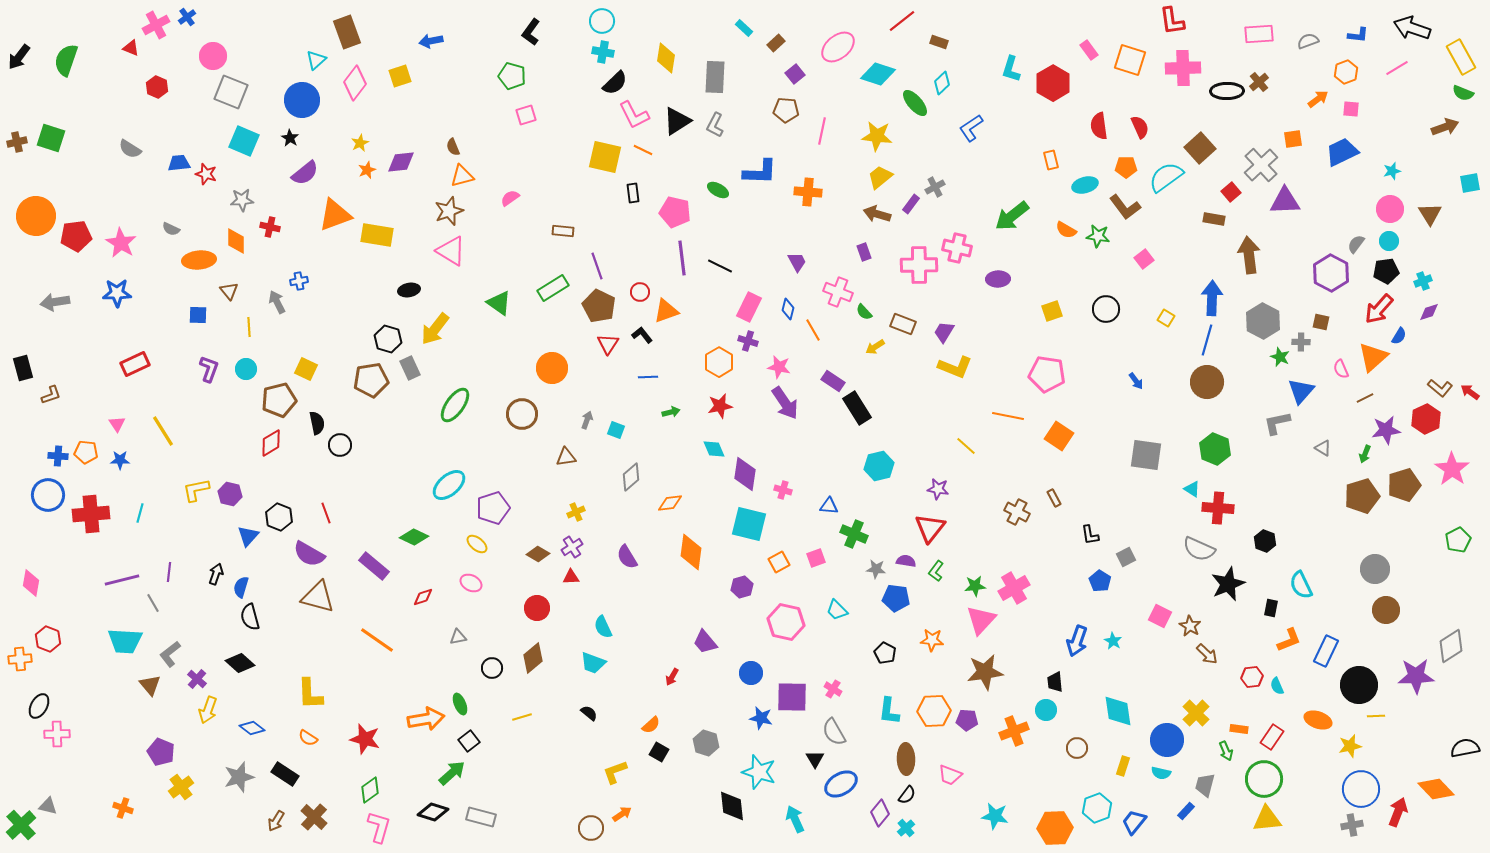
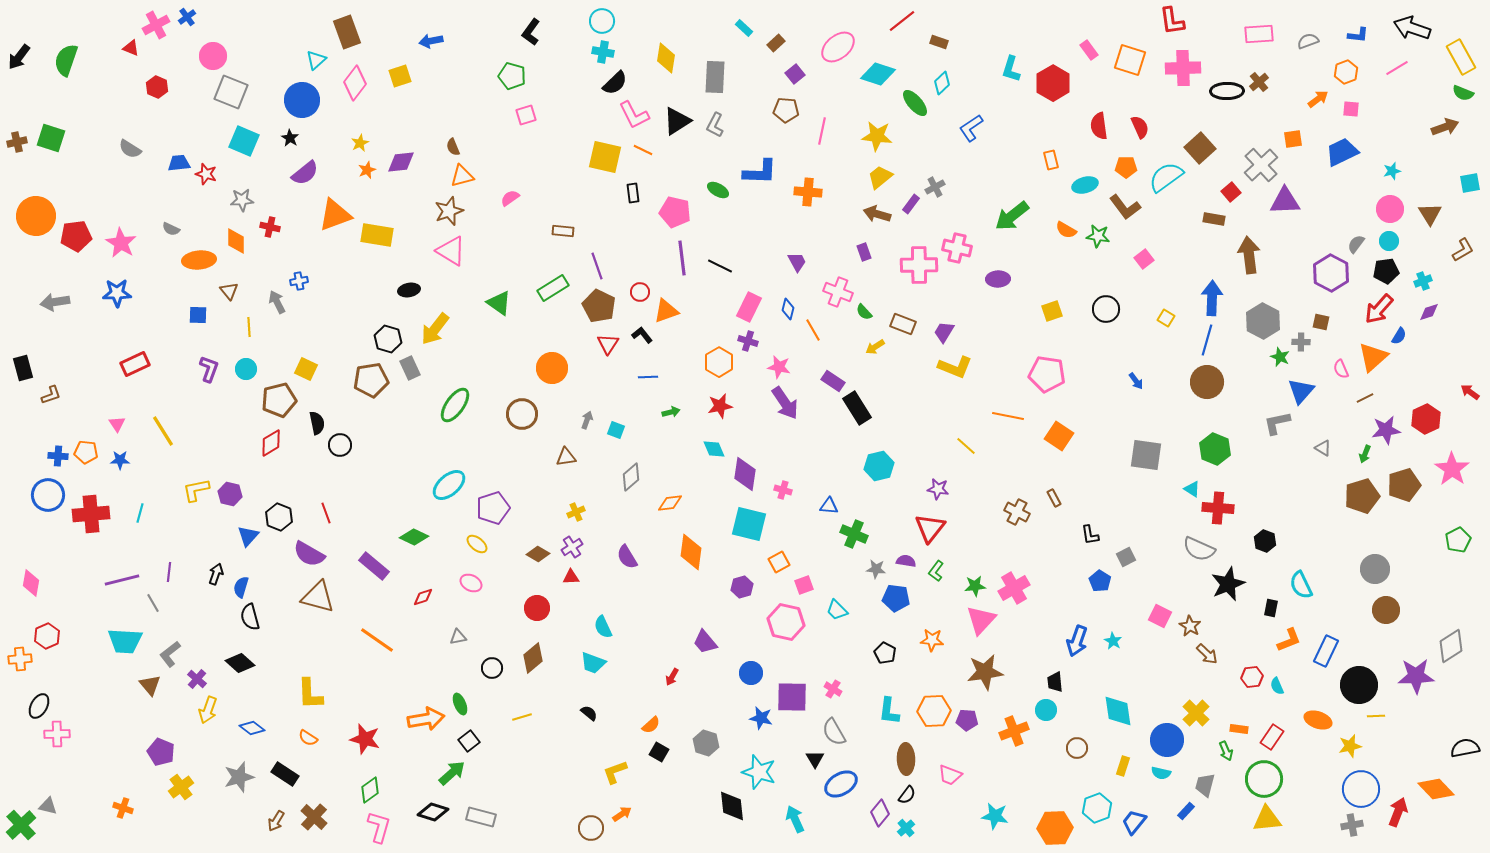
brown L-shape at (1440, 388): moved 23 px right, 138 px up; rotated 70 degrees counterclockwise
pink square at (816, 558): moved 12 px left, 27 px down
red hexagon at (48, 639): moved 1 px left, 3 px up; rotated 15 degrees clockwise
